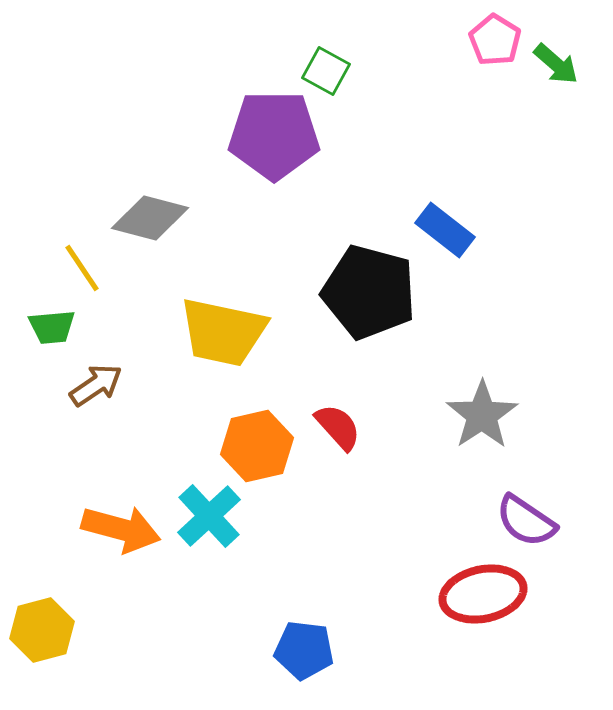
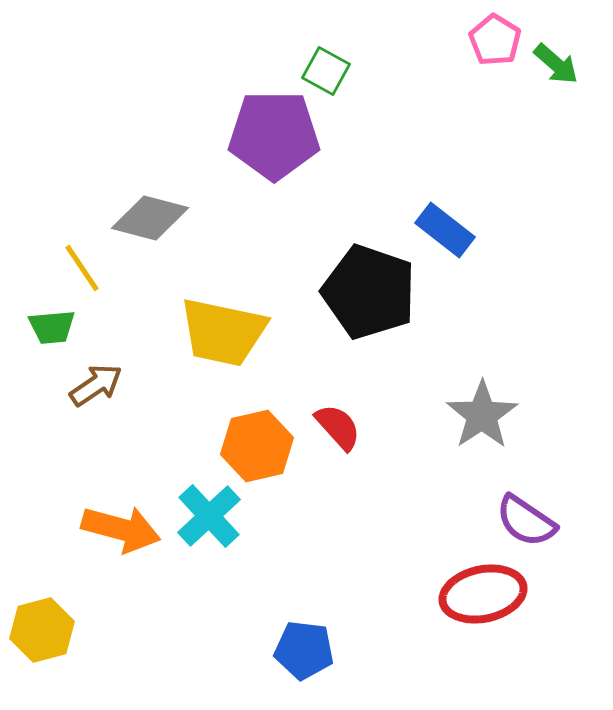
black pentagon: rotated 4 degrees clockwise
